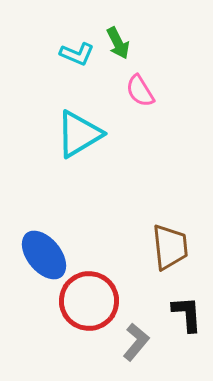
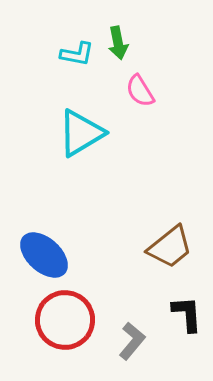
green arrow: rotated 16 degrees clockwise
cyan L-shape: rotated 12 degrees counterclockwise
cyan triangle: moved 2 px right, 1 px up
brown trapezoid: rotated 57 degrees clockwise
blue ellipse: rotated 9 degrees counterclockwise
red circle: moved 24 px left, 19 px down
gray L-shape: moved 4 px left, 1 px up
